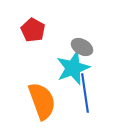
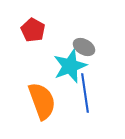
gray ellipse: moved 2 px right
cyan star: moved 3 px left, 2 px up
